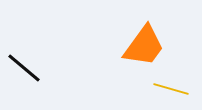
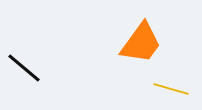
orange trapezoid: moved 3 px left, 3 px up
